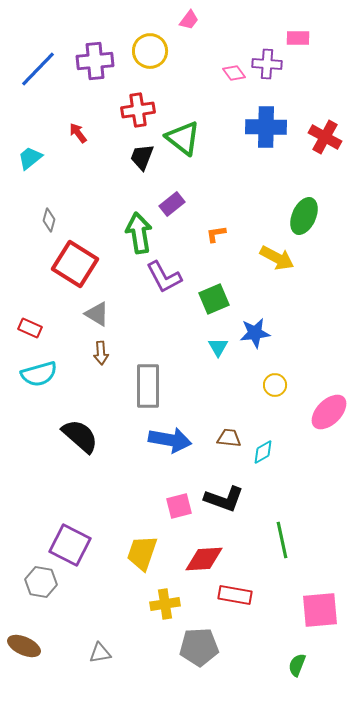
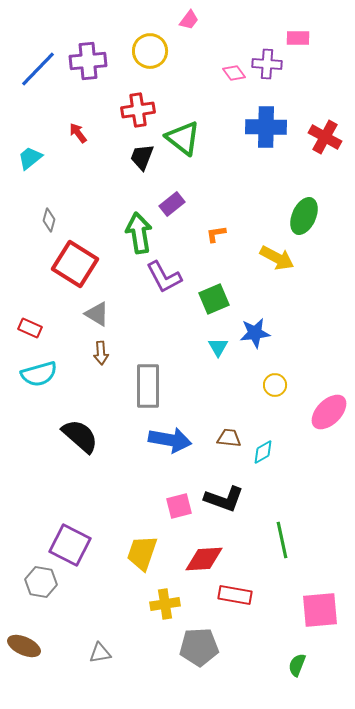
purple cross at (95, 61): moved 7 px left
